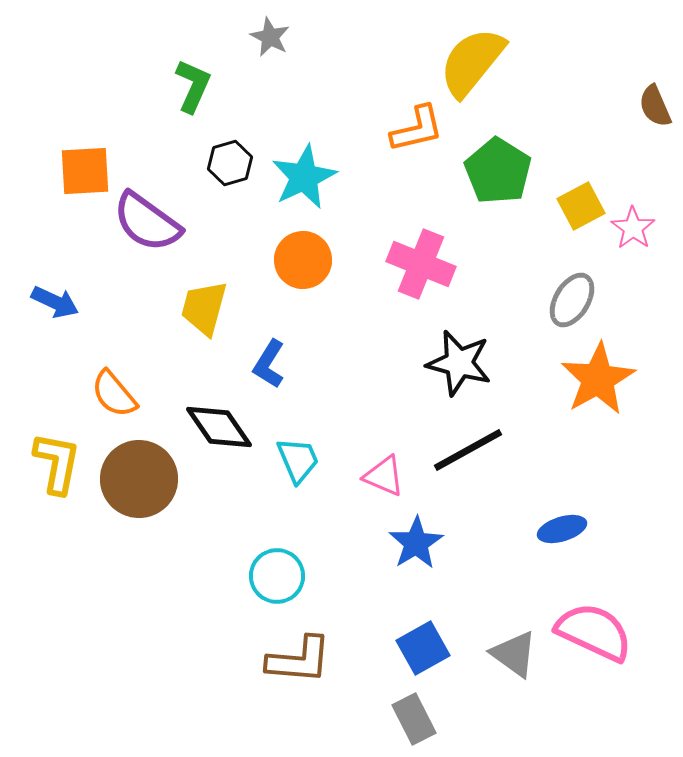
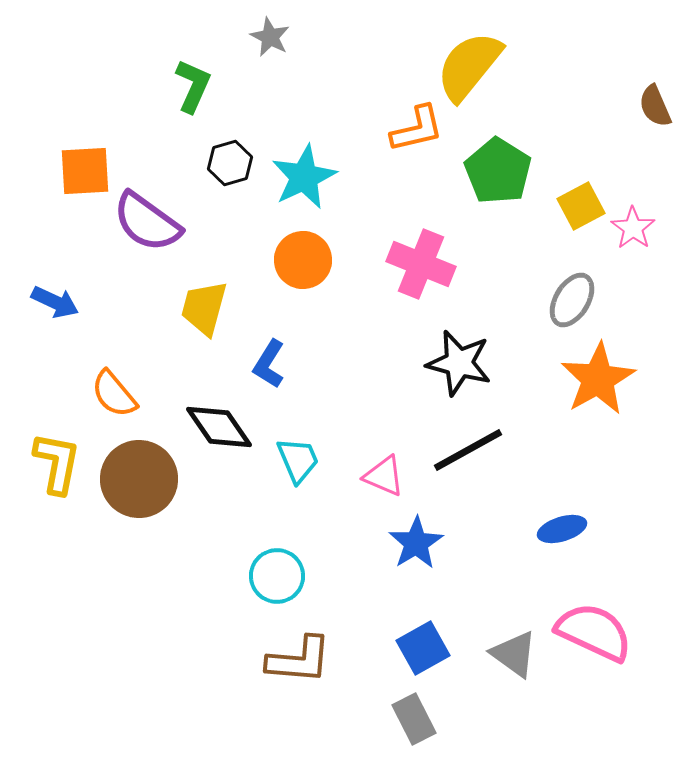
yellow semicircle: moved 3 px left, 4 px down
